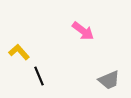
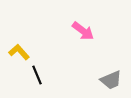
black line: moved 2 px left, 1 px up
gray trapezoid: moved 2 px right
